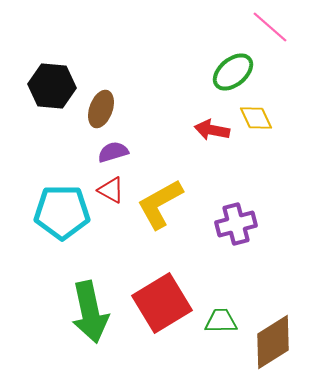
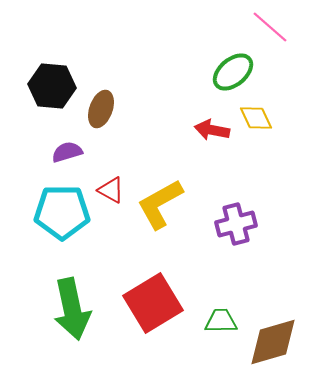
purple semicircle: moved 46 px left
red square: moved 9 px left
green arrow: moved 18 px left, 3 px up
brown diamond: rotated 16 degrees clockwise
